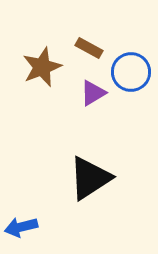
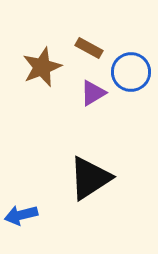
blue arrow: moved 12 px up
